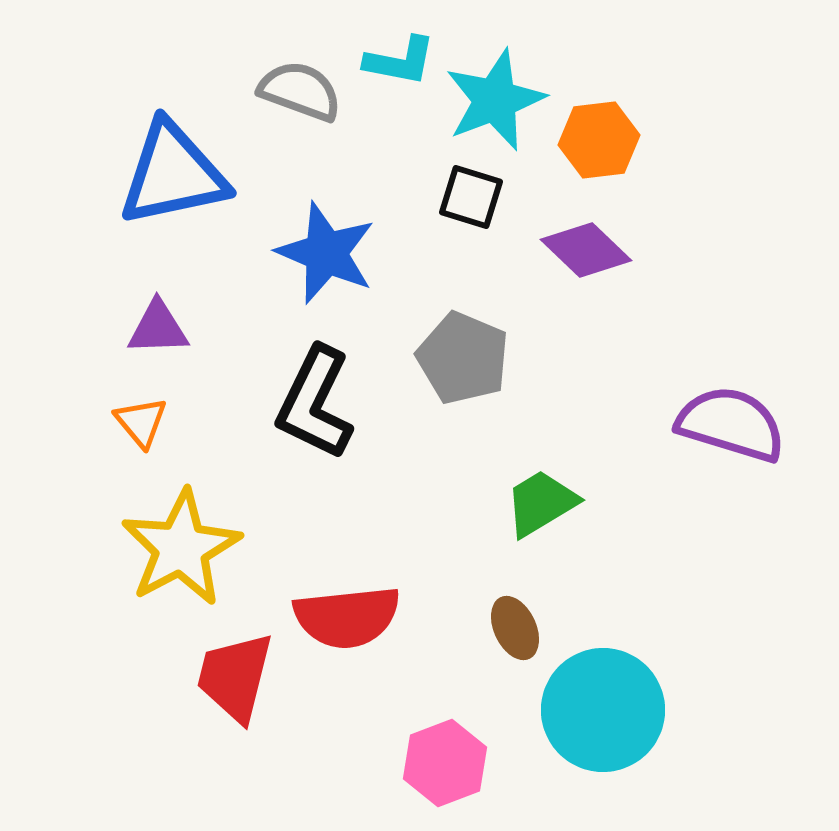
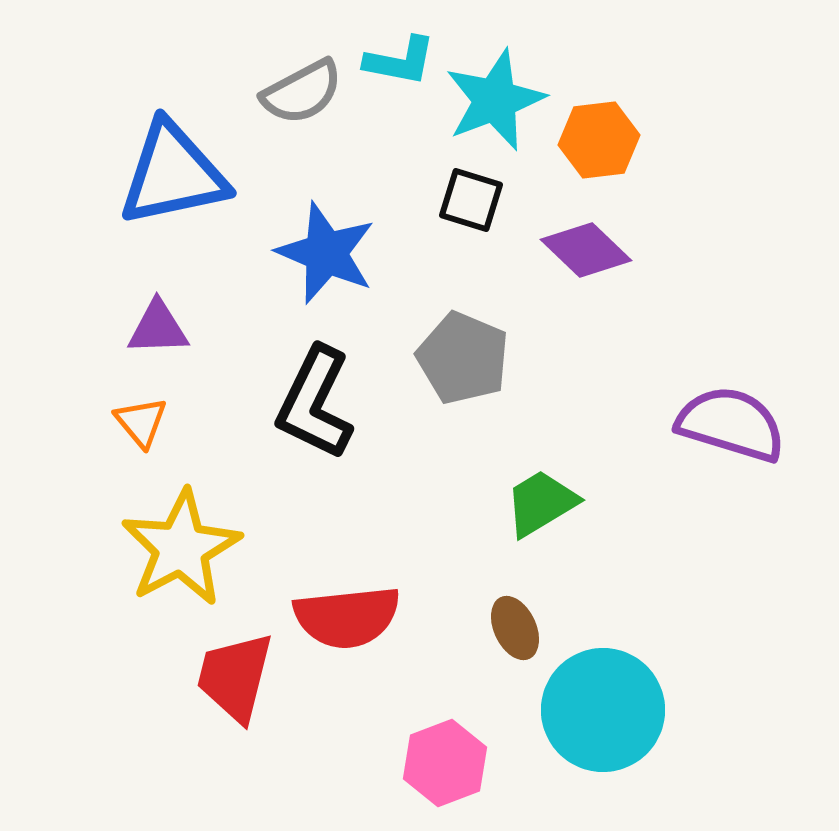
gray semicircle: moved 2 px right, 1 px down; rotated 132 degrees clockwise
black square: moved 3 px down
